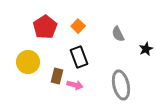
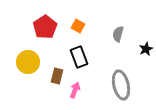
orange square: rotated 16 degrees counterclockwise
gray semicircle: rotated 42 degrees clockwise
pink arrow: moved 5 px down; rotated 84 degrees counterclockwise
